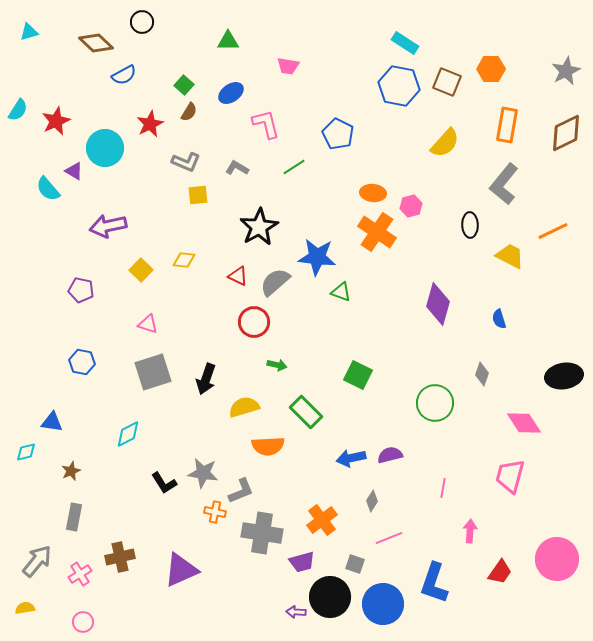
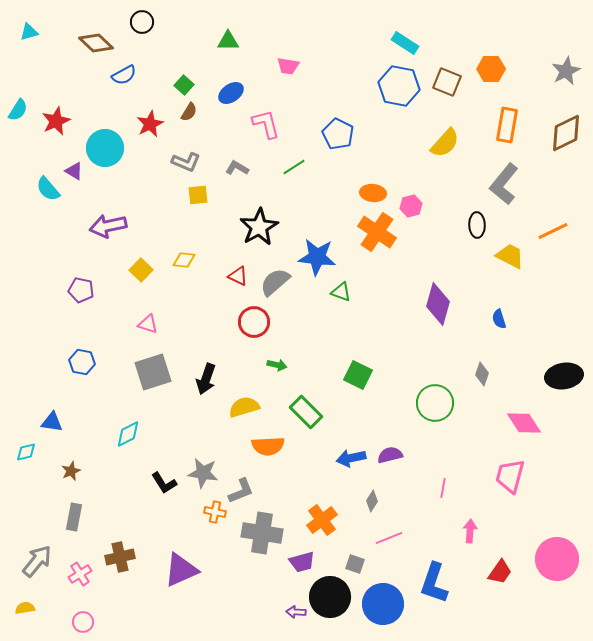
black ellipse at (470, 225): moved 7 px right
